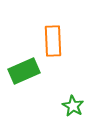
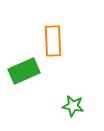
green star: rotated 20 degrees counterclockwise
